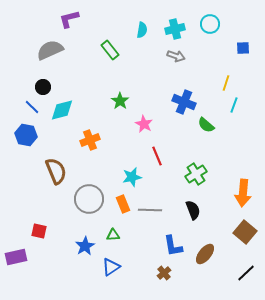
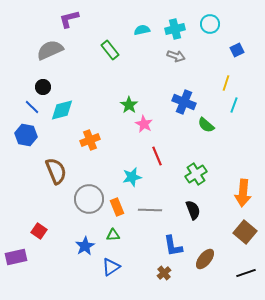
cyan semicircle: rotated 112 degrees counterclockwise
blue square: moved 6 px left, 2 px down; rotated 24 degrees counterclockwise
green star: moved 9 px right, 4 px down
orange rectangle: moved 6 px left, 3 px down
red square: rotated 21 degrees clockwise
brown ellipse: moved 5 px down
black line: rotated 24 degrees clockwise
